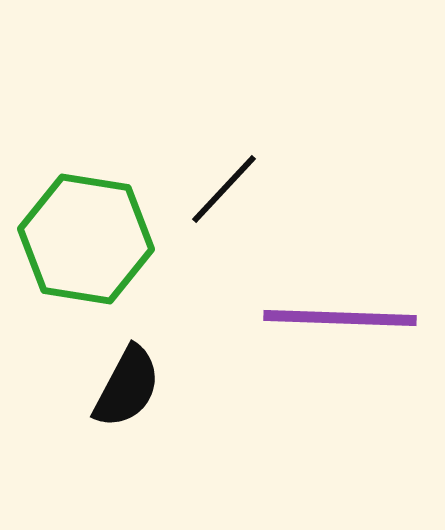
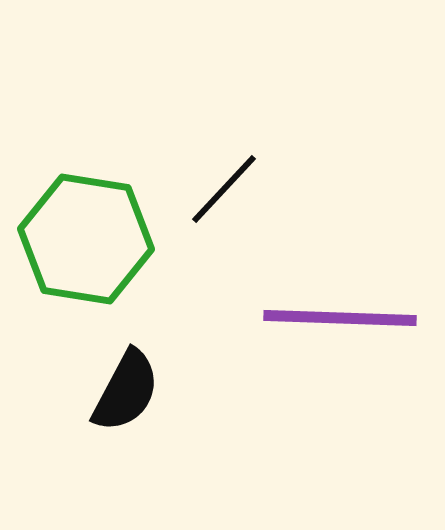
black semicircle: moved 1 px left, 4 px down
